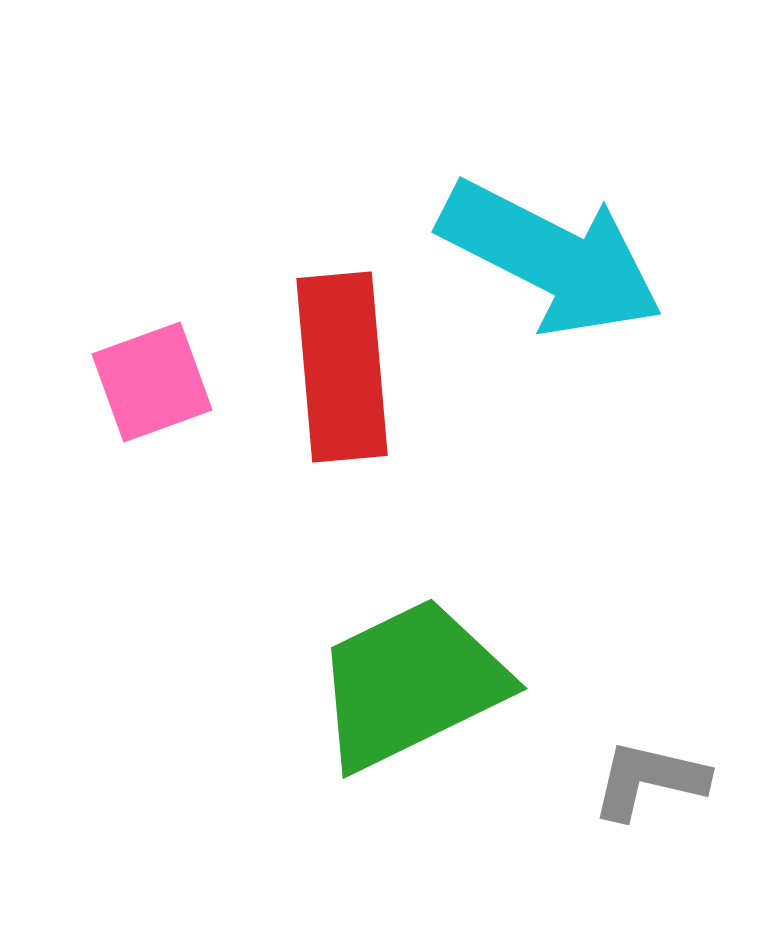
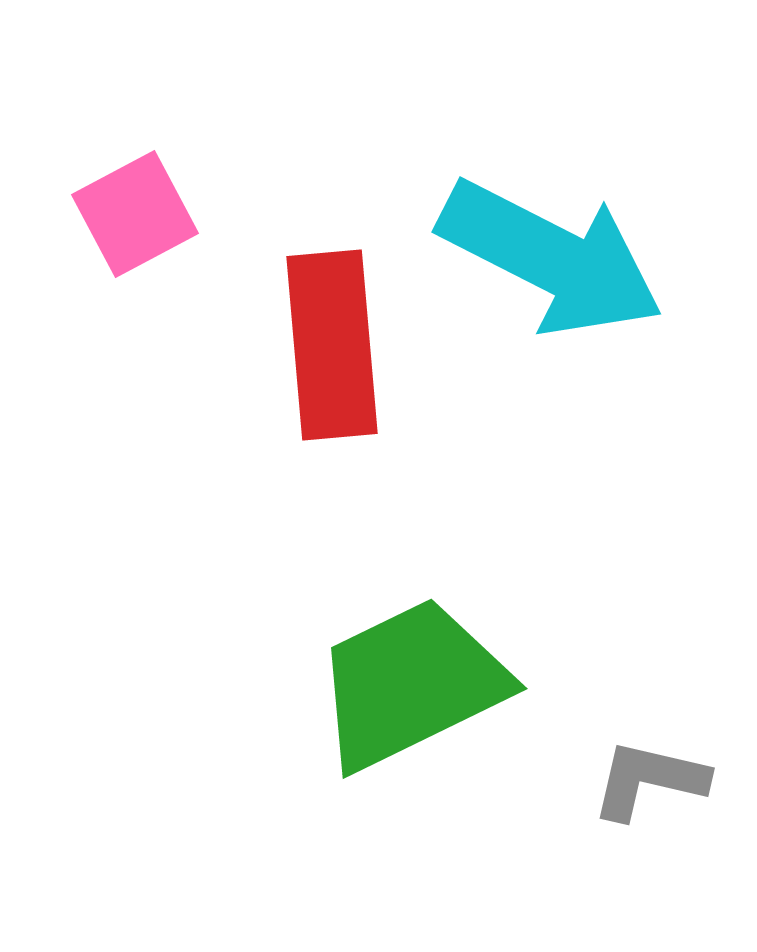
red rectangle: moved 10 px left, 22 px up
pink square: moved 17 px left, 168 px up; rotated 8 degrees counterclockwise
